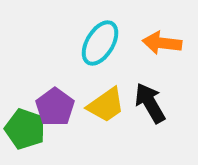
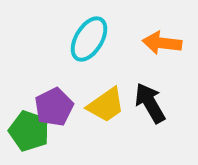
cyan ellipse: moved 11 px left, 4 px up
purple pentagon: moved 1 px left; rotated 9 degrees clockwise
green pentagon: moved 4 px right, 2 px down
